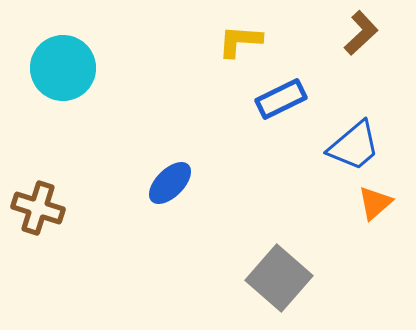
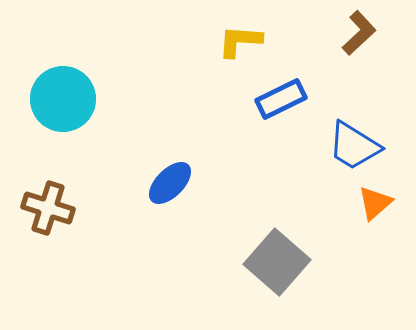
brown L-shape: moved 2 px left
cyan circle: moved 31 px down
blue trapezoid: rotated 72 degrees clockwise
brown cross: moved 10 px right
gray square: moved 2 px left, 16 px up
